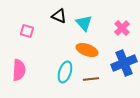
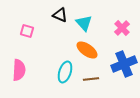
black triangle: moved 1 px right, 1 px up
orange ellipse: rotated 15 degrees clockwise
blue cross: moved 1 px down
